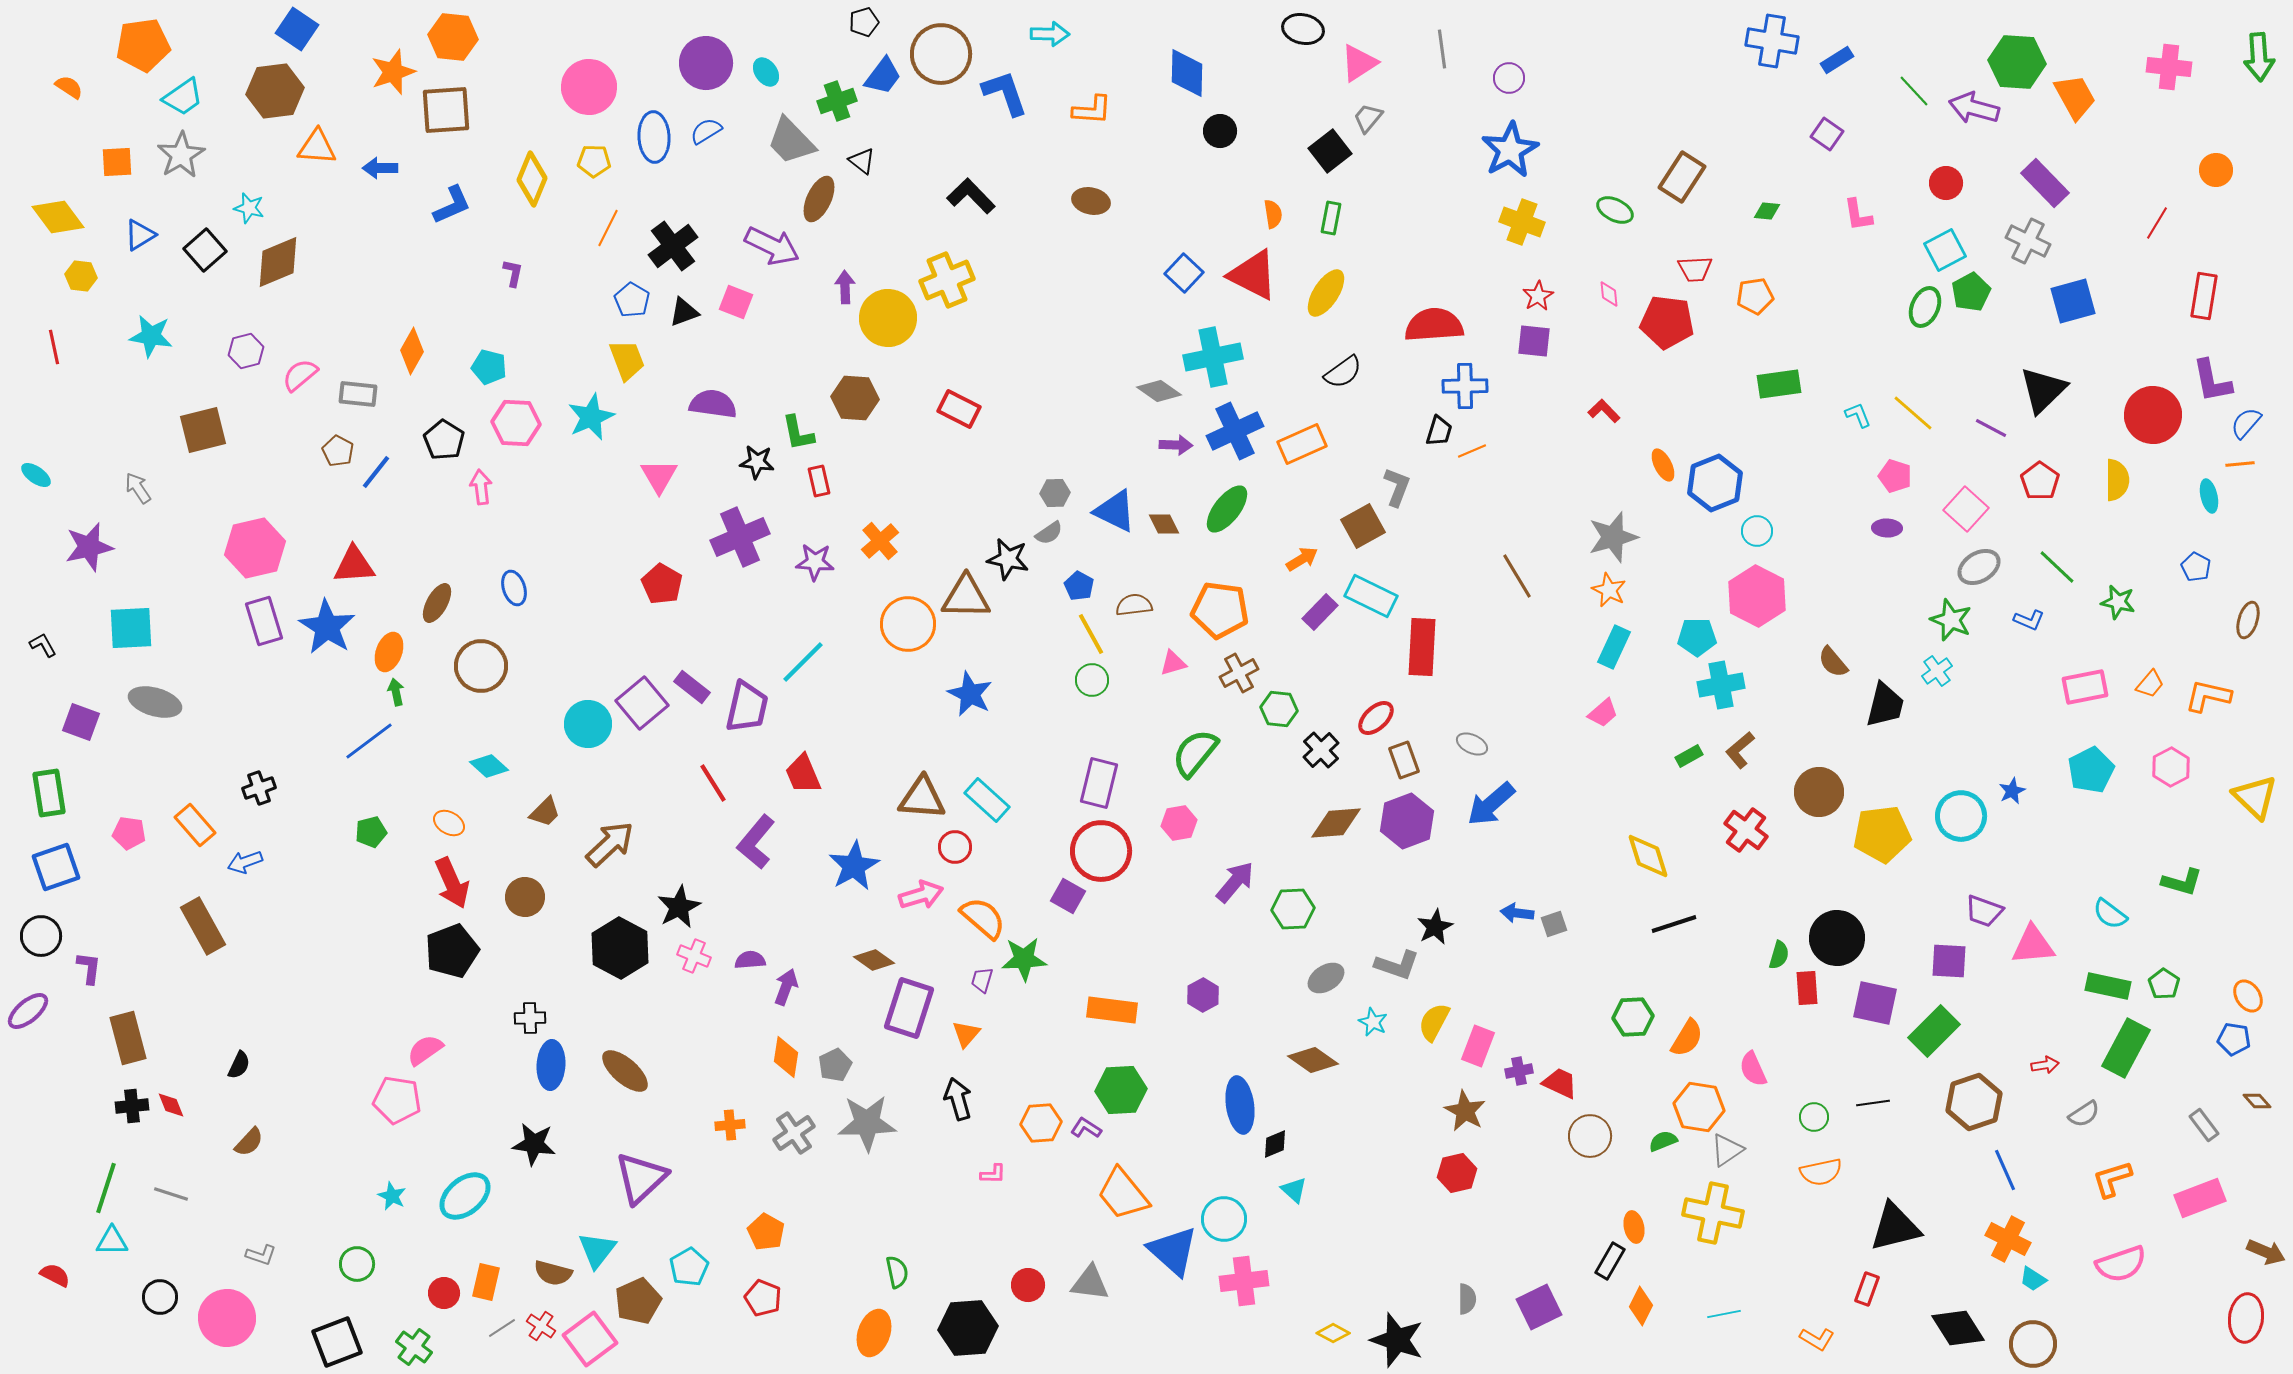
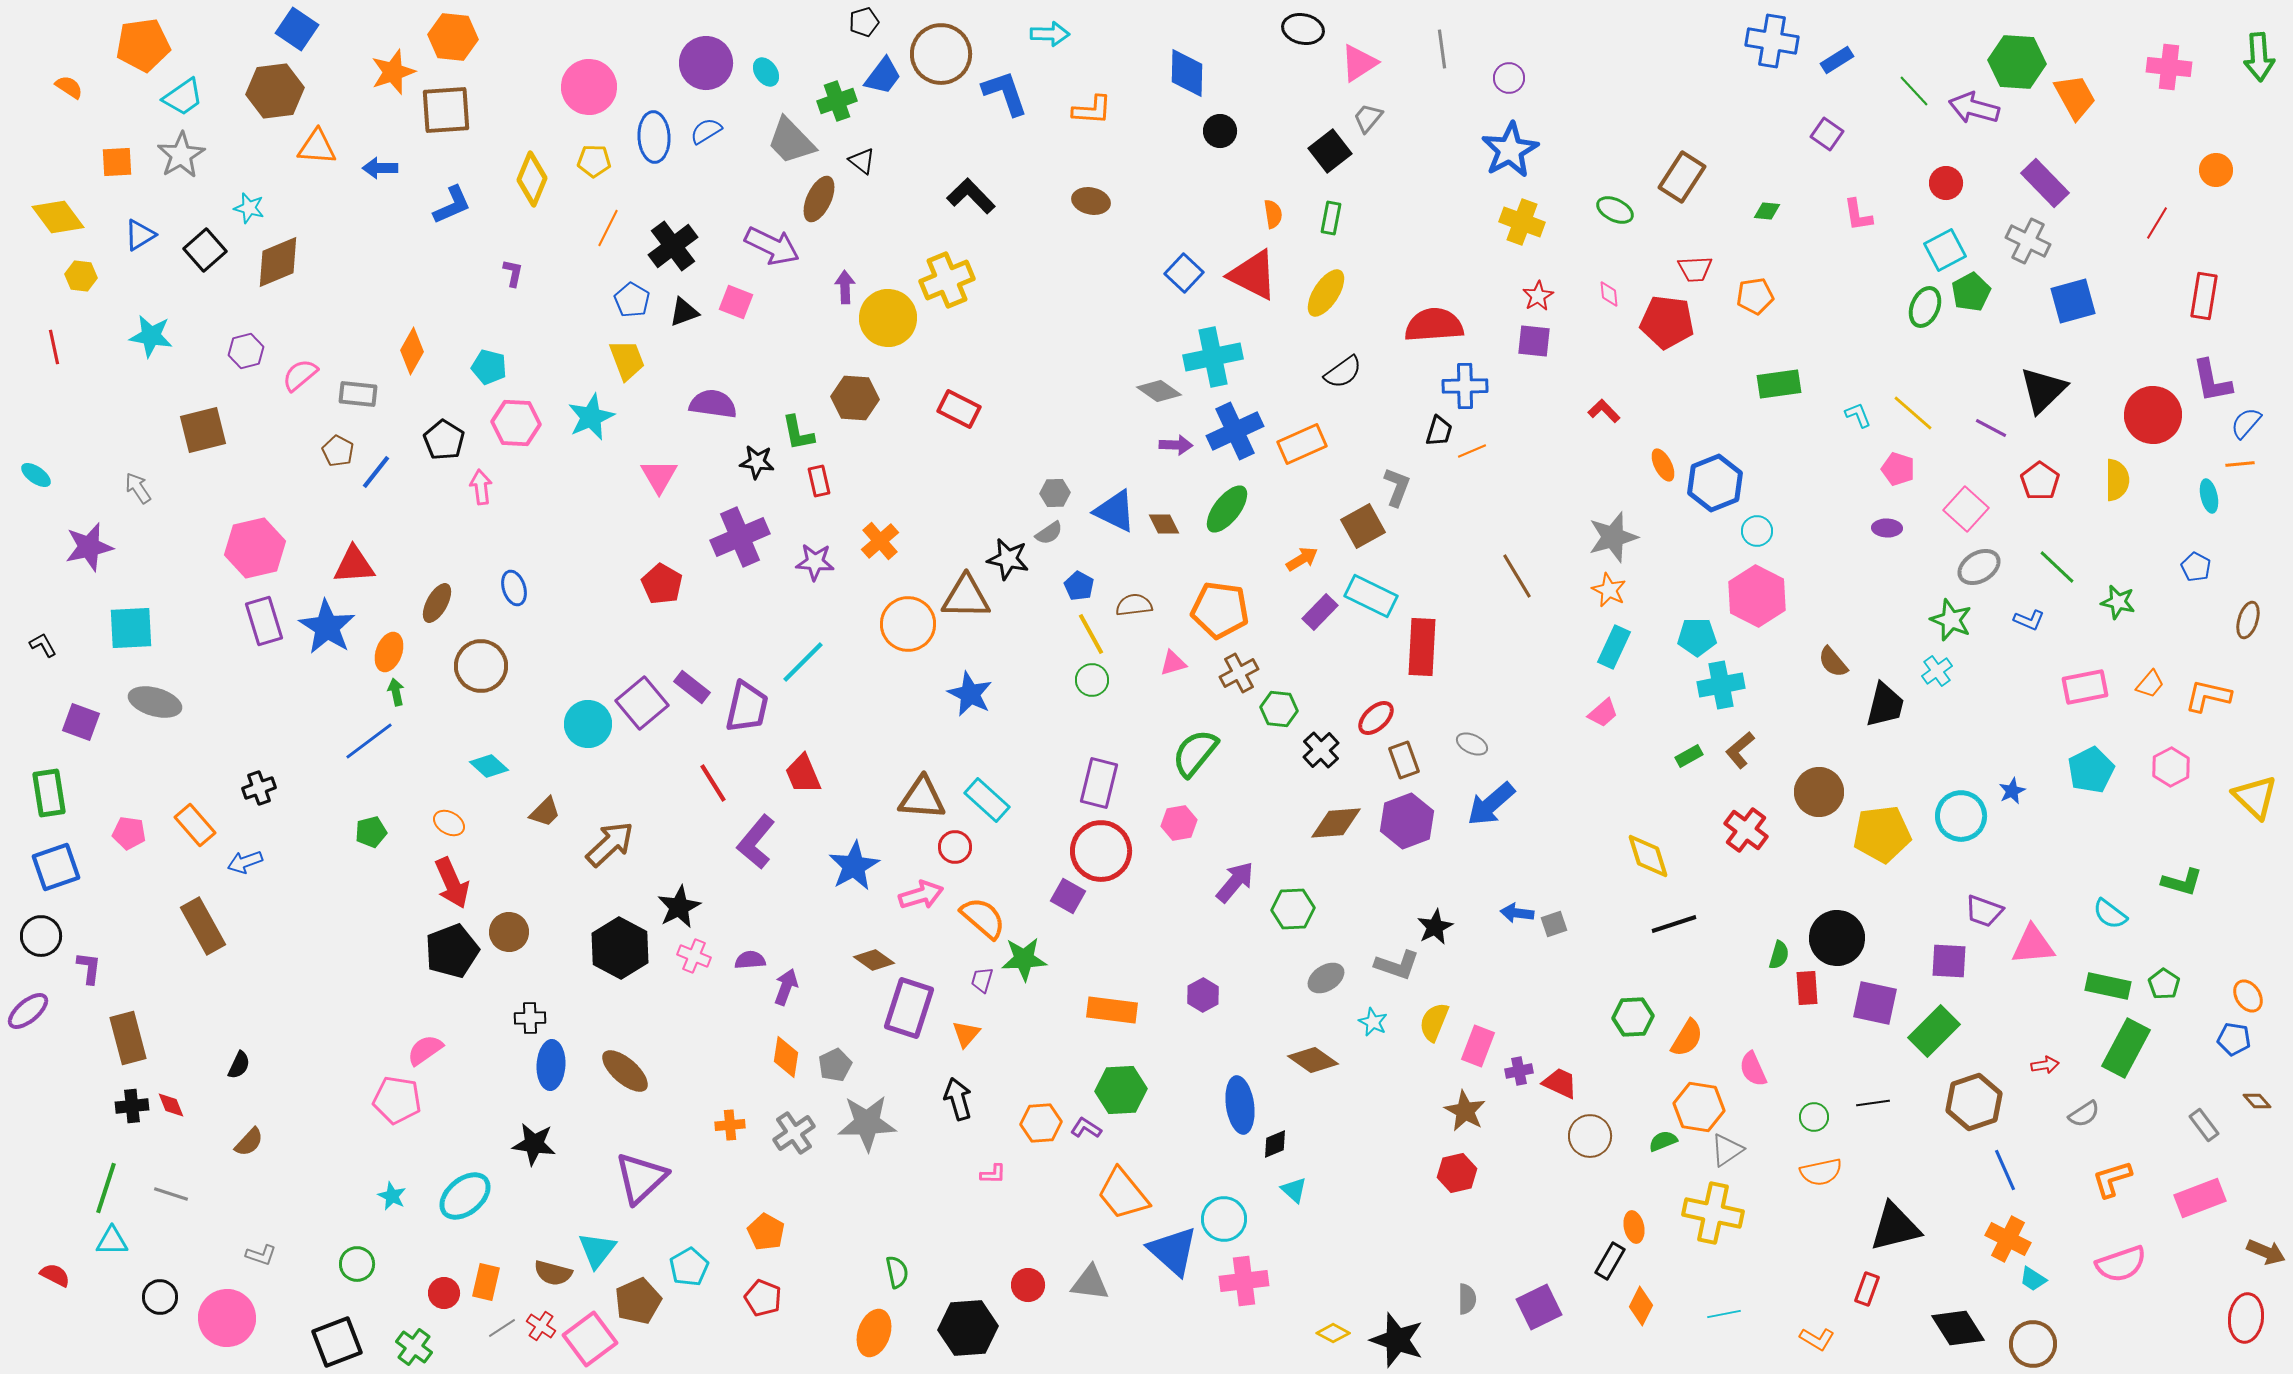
pink pentagon at (1895, 476): moved 3 px right, 7 px up
brown circle at (525, 897): moved 16 px left, 35 px down
yellow semicircle at (1434, 1022): rotated 6 degrees counterclockwise
